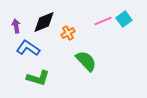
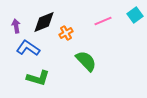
cyan square: moved 11 px right, 4 px up
orange cross: moved 2 px left
